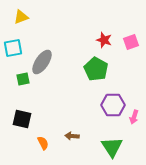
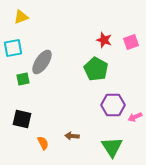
pink arrow: moved 1 px right; rotated 48 degrees clockwise
